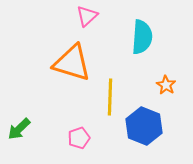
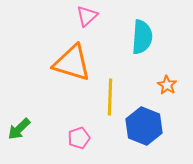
orange star: moved 1 px right
